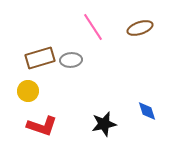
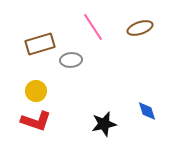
brown rectangle: moved 14 px up
yellow circle: moved 8 px right
red L-shape: moved 6 px left, 5 px up
